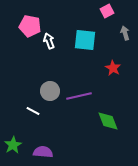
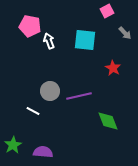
gray arrow: rotated 152 degrees clockwise
